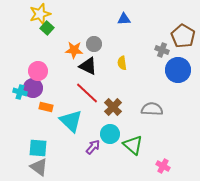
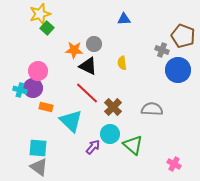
brown pentagon: rotated 10 degrees counterclockwise
cyan cross: moved 2 px up
pink cross: moved 11 px right, 2 px up
